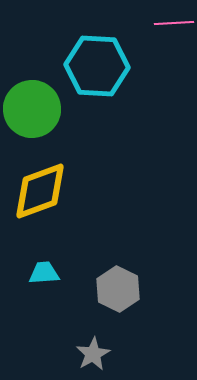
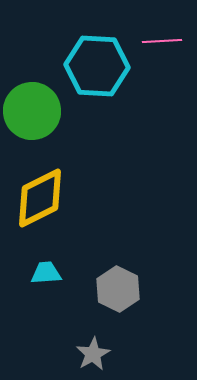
pink line: moved 12 px left, 18 px down
green circle: moved 2 px down
yellow diamond: moved 7 px down; rotated 6 degrees counterclockwise
cyan trapezoid: moved 2 px right
